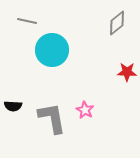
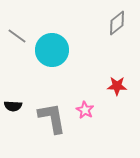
gray line: moved 10 px left, 15 px down; rotated 24 degrees clockwise
red star: moved 10 px left, 14 px down
